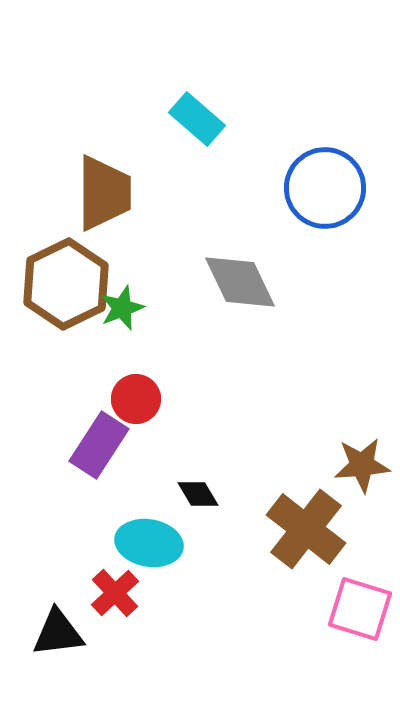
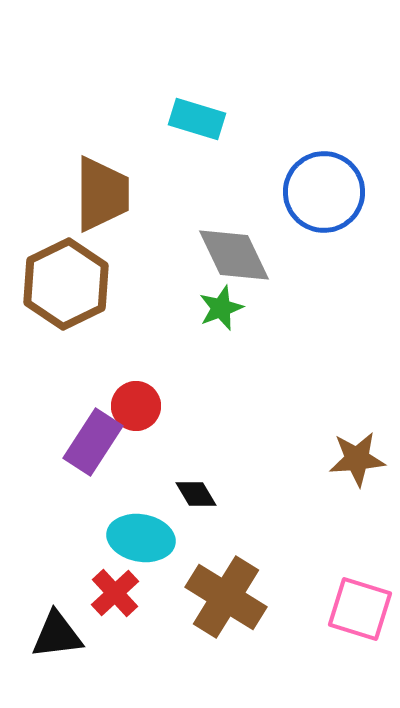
cyan rectangle: rotated 24 degrees counterclockwise
blue circle: moved 1 px left, 4 px down
brown trapezoid: moved 2 px left, 1 px down
gray diamond: moved 6 px left, 27 px up
green star: moved 99 px right
red circle: moved 7 px down
purple rectangle: moved 6 px left, 3 px up
brown star: moved 5 px left, 6 px up
black diamond: moved 2 px left
brown cross: moved 80 px left, 68 px down; rotated 6 degrees counterclockwise
cyan ellipse: moved 8 px left, 5 px up
black triangle: moved 1 px left, 2 px down
